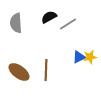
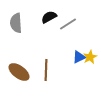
yellow star: rotated 16 degrees counterclockwise
